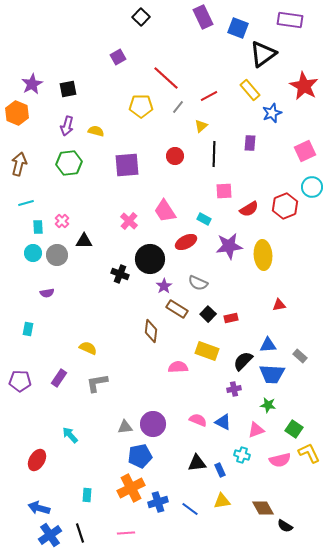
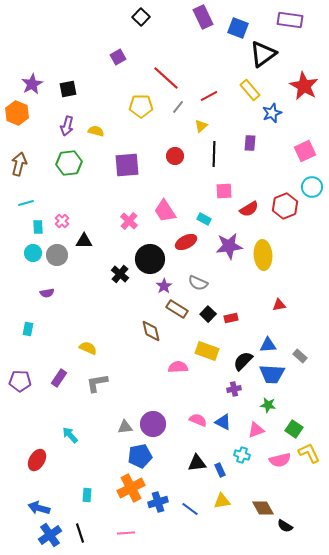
black cross at (120, 274): rotated 18 degrees clockwise
brown diamond at (151, 331): rotated 20 degrees counterclockwise
